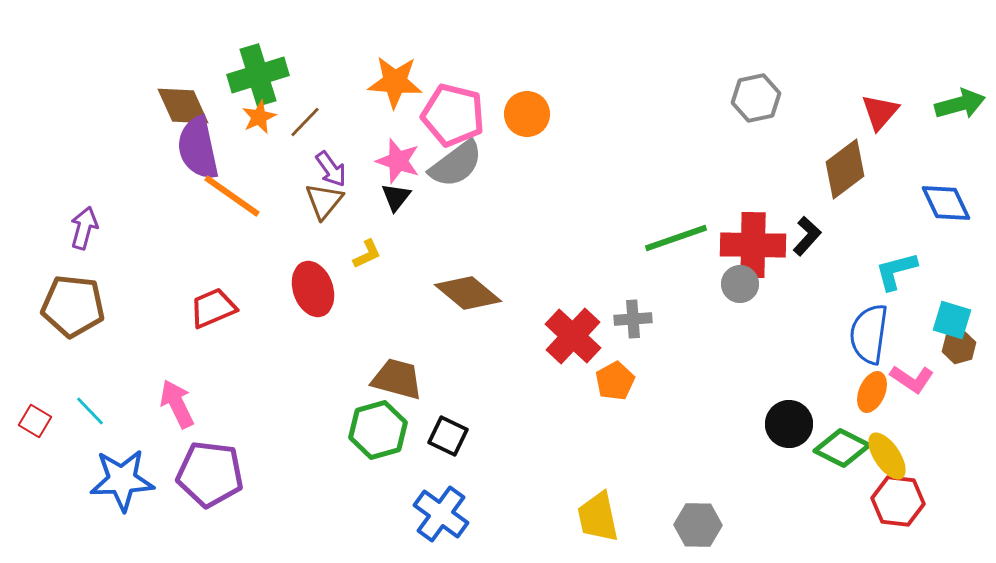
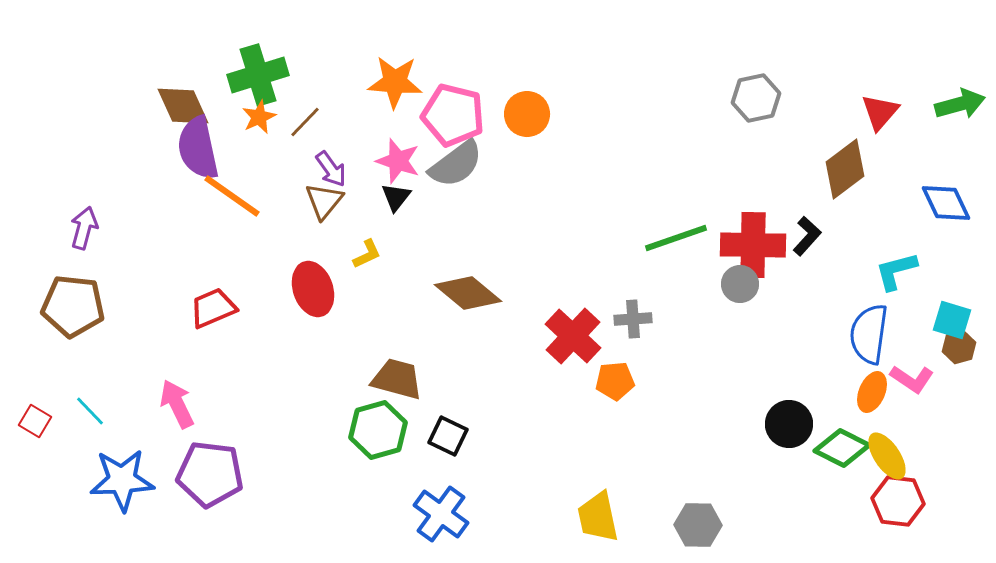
orange pentagon at (615, 381): rotated 24 degrees clockwise
